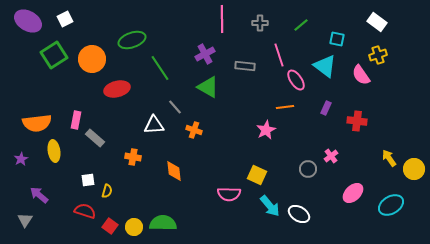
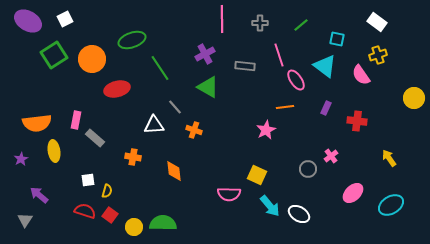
yellow circle at (414, 169): moved 71 px up
red square at (110, 226): moved 11 px up
